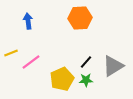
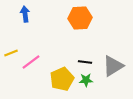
blue arrow: moved 3 px left, 7 px up
black line: moved 1 px left; rotated 56 degrees clockwise
